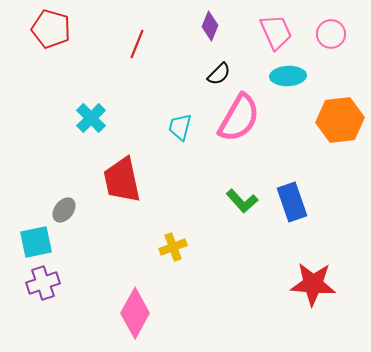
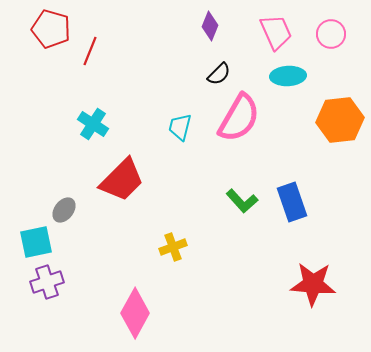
red line: moved 47 px left, 7 px down
cyan cross: moved 2 px right, 6 px down; rotated 12 degrees counterclockwise
red trapezoid: rotated 123 degrees counterclockwise
purple cross: moved 4 px right, 1 px up
